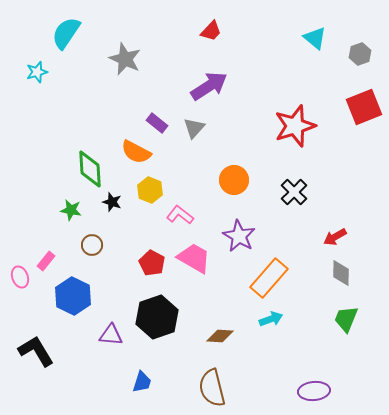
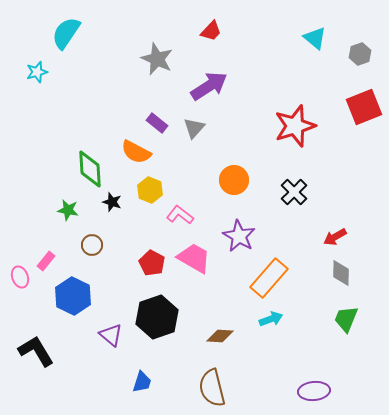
gray star: moved 32 px right
green star: moved 3 px left
purple triangle: rotated 35 degrees clockwise
